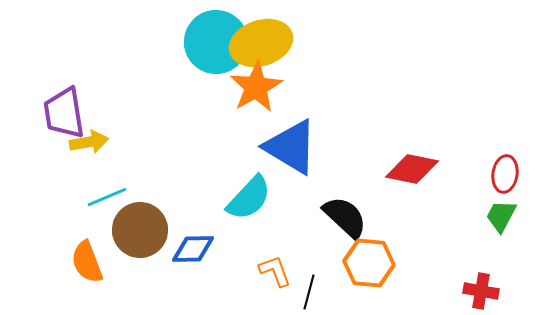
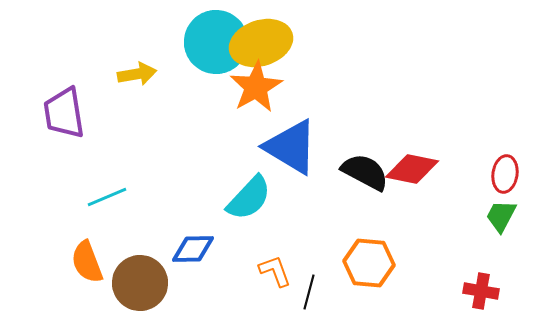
yellow arrow: moved 48 px right, 68 px up
black semicircle: moved 20 px right, 45 px up; rotated 15 degrees counterclockwise
brown circle: moved 53 px down
